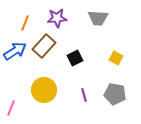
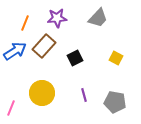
gray trapezoid: rotated 50 degrees counterclockwise
yellow circle: moved 2 px left, 3 px down
gray pentagon: moved 8 px down
